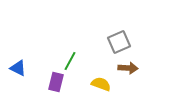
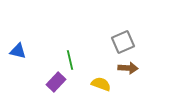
gray square: moved 4 px right
green line: moved 1 px up; rotated 42 degrees counterclockwise
blue triangle: moved 17 px up; rotated 12 degrees counterclockwise
purple rectangle: rotated 30 degrees clockwise
